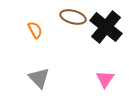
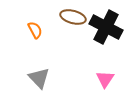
black cross: rotated 12 degrees counterclockwise
